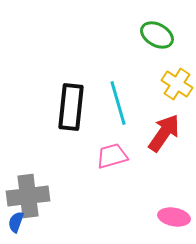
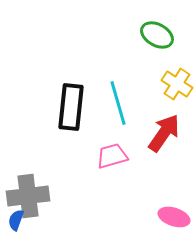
pink ellipse: rotated 8 degrees clockwise
blue semicircle: moved 2 px up
